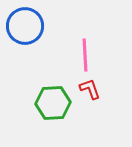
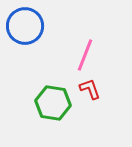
pink line: rotated 24 degrees clockwise
green hexagon: rotated 12 degrees clockwise
